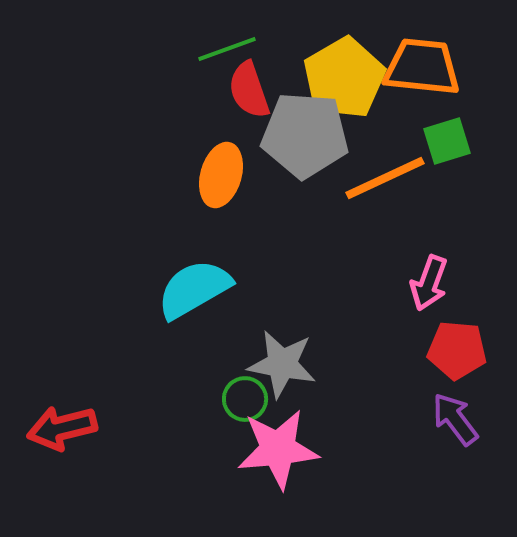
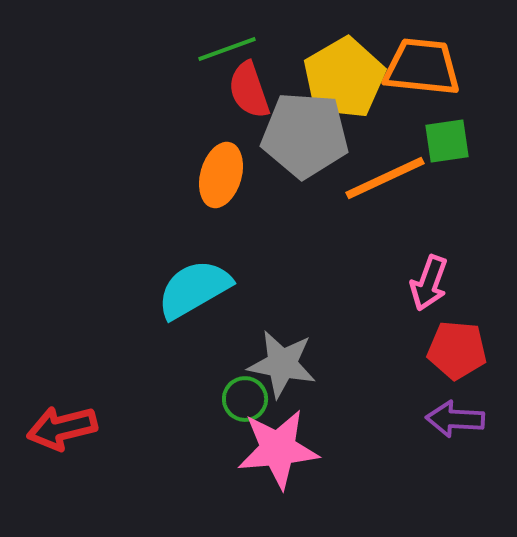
green square: rotated 9 degrees clockwise
purple arrow: rotated 50 degrees counterclockwise
